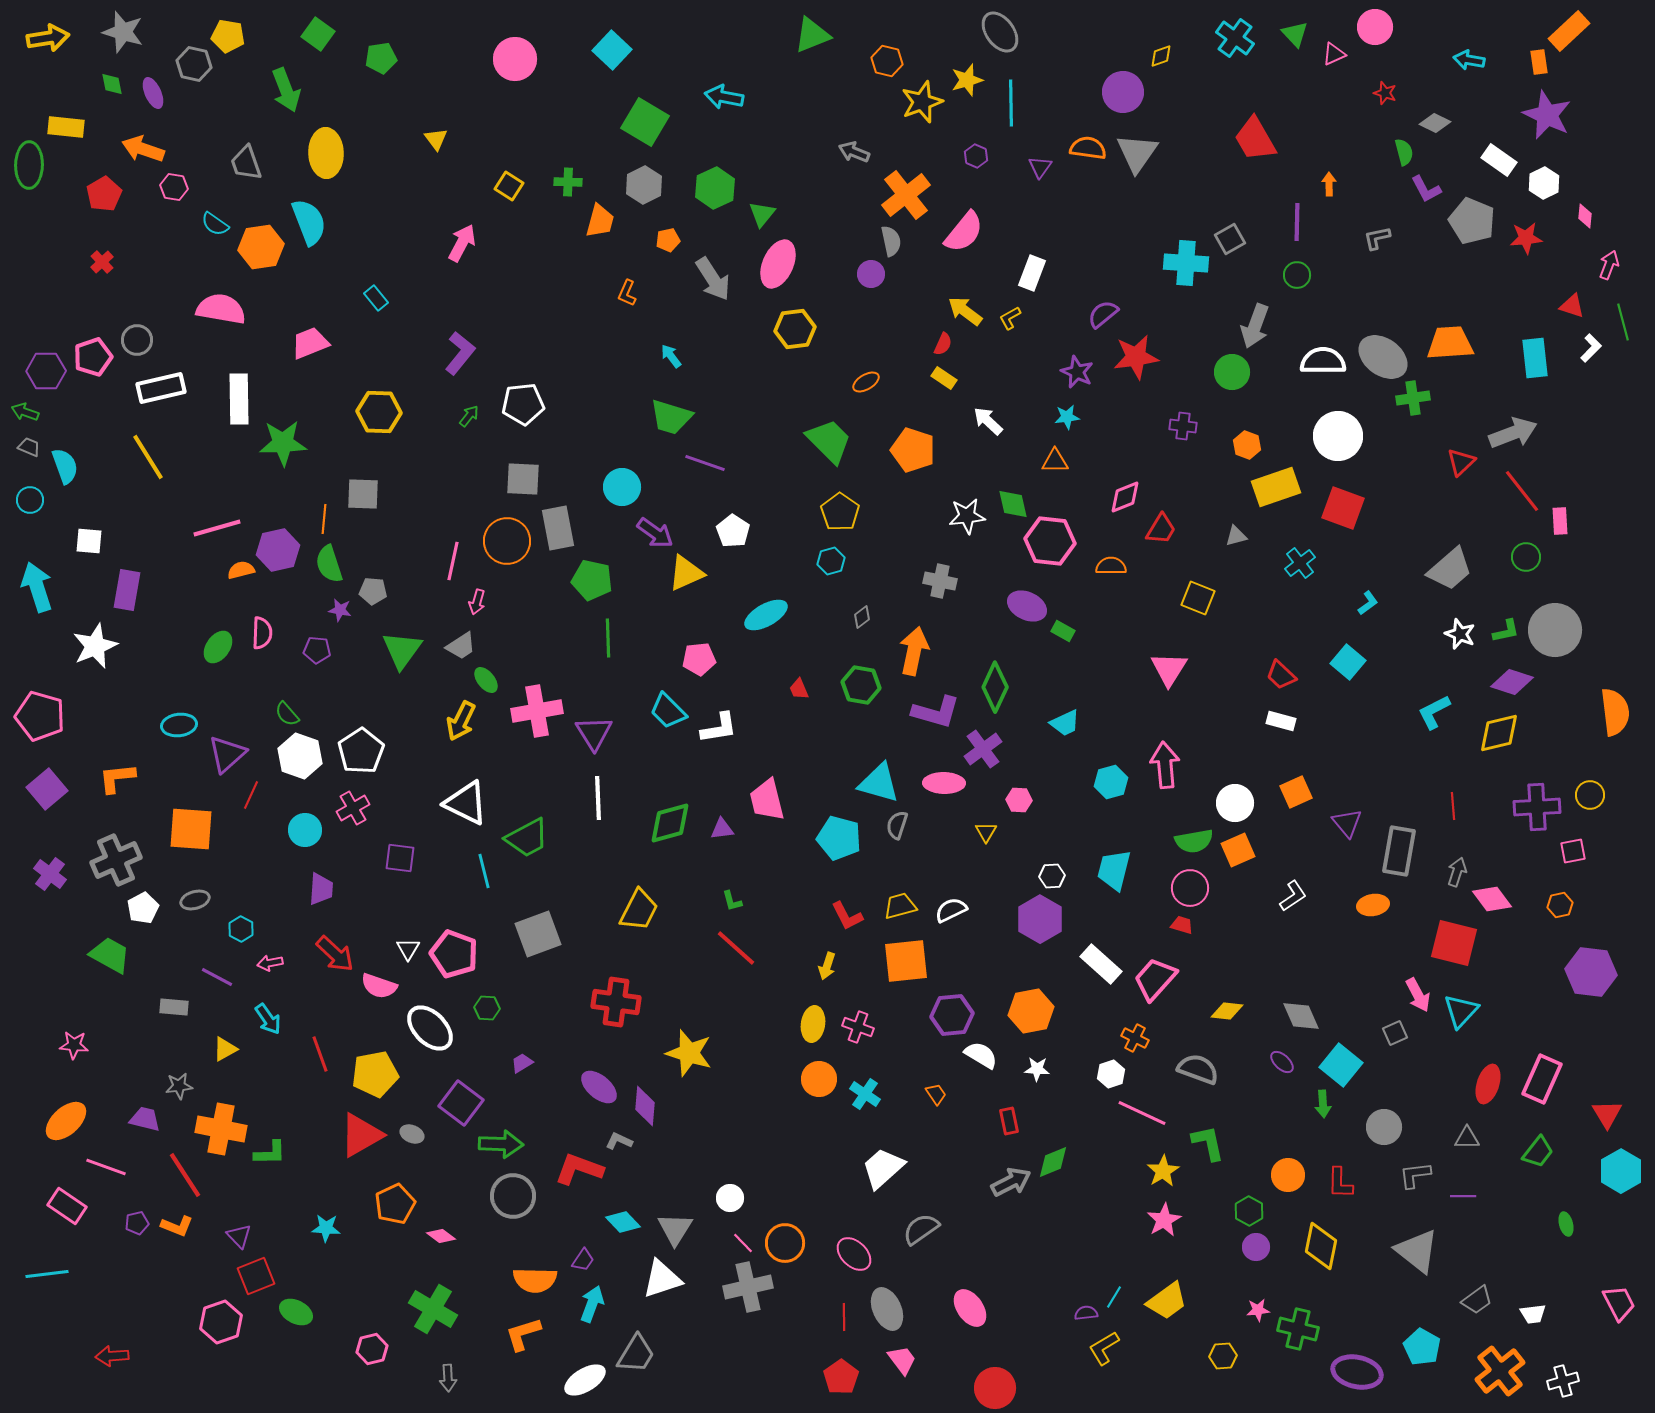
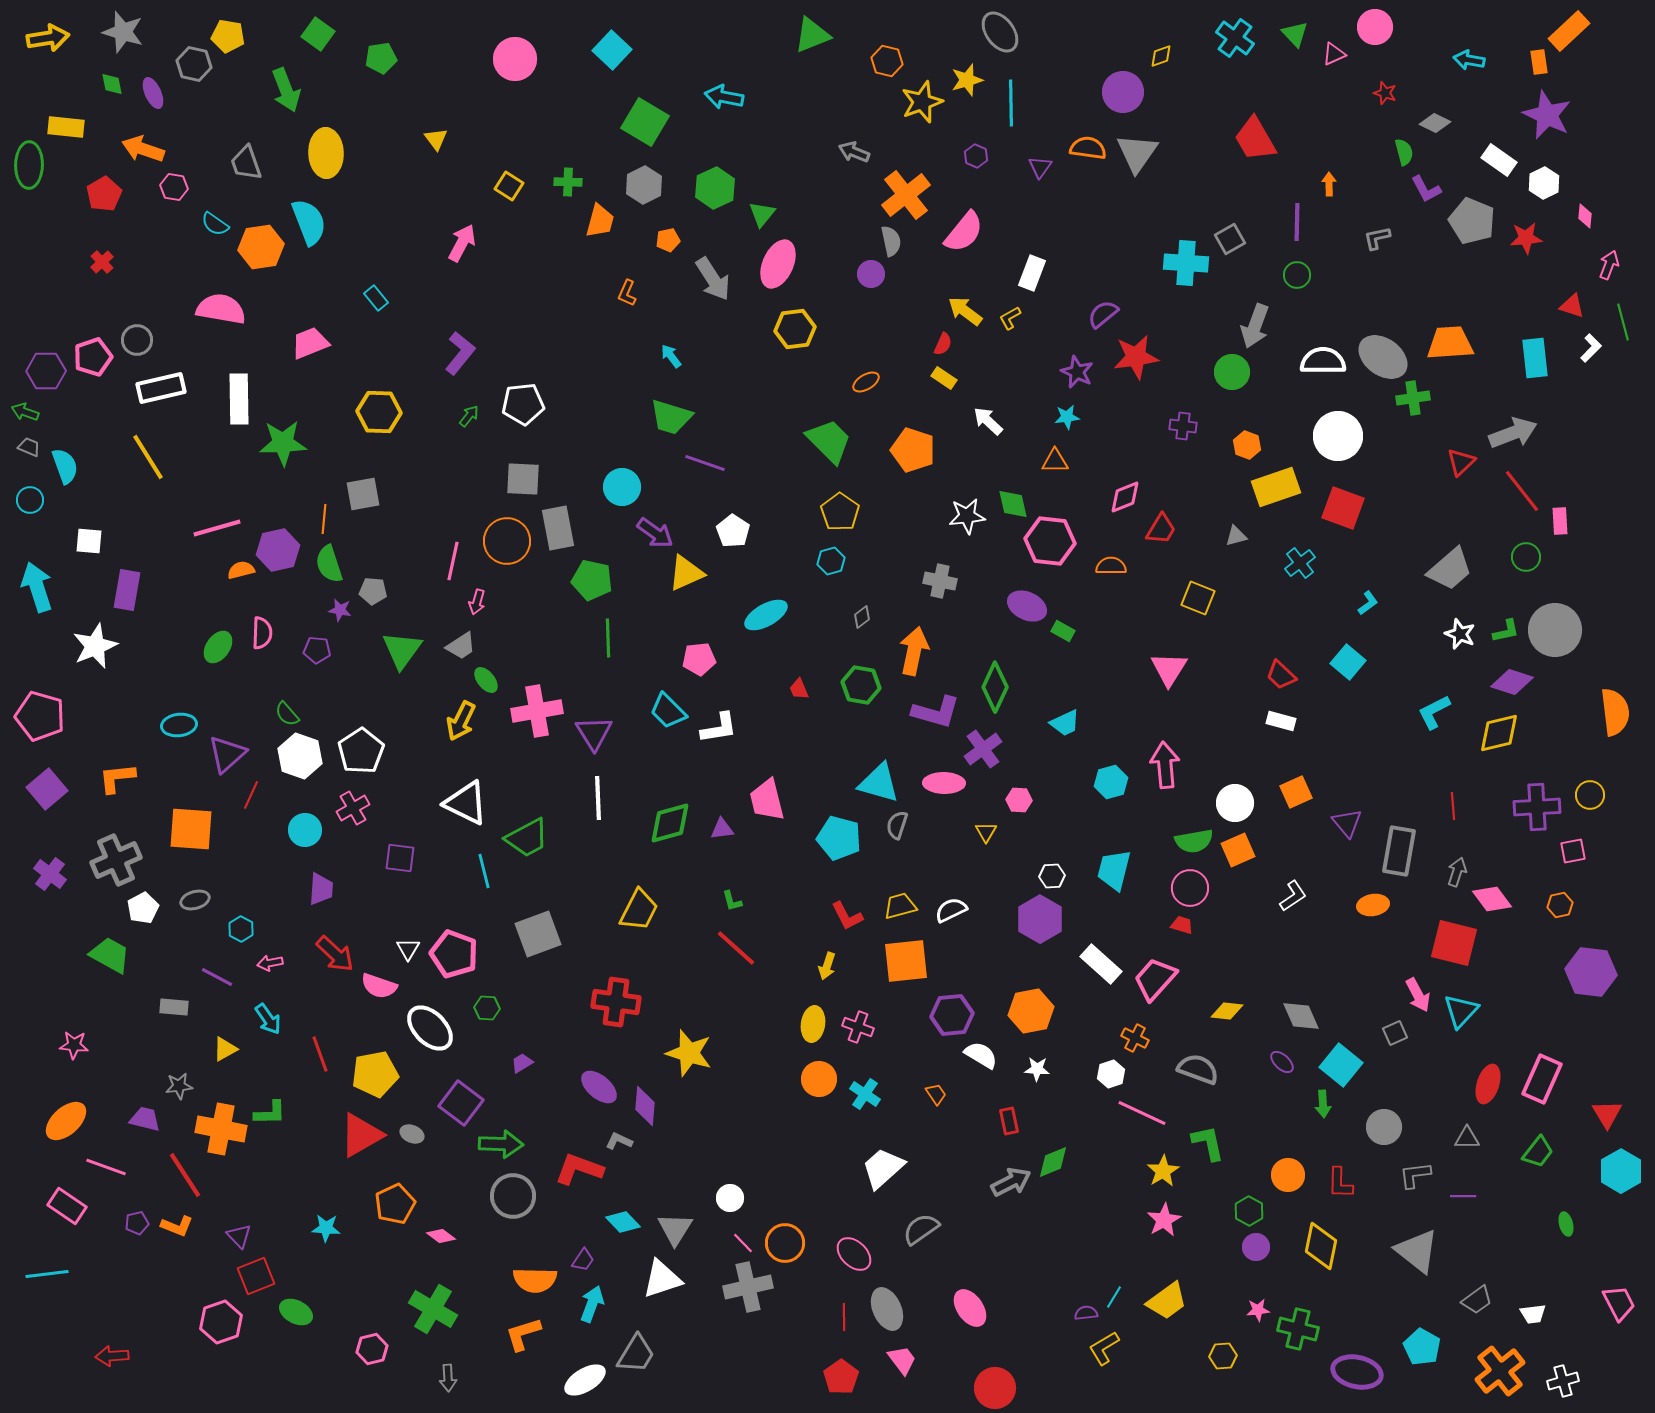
gray square at (363, 494): rotated 12 degrees counterclockwise
green L-shape at (270, 1153): moved 40 px up
